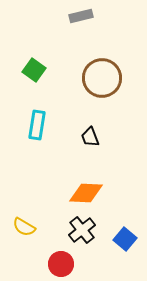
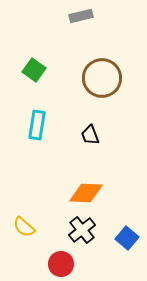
black trapezoid: moved 2 px up
yellow semicircle: rotated 10 degrees clockwise
blue square: moved 2 px right, 1 px up
